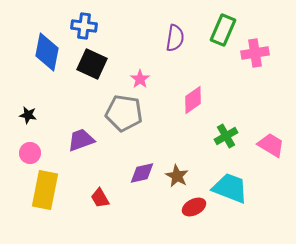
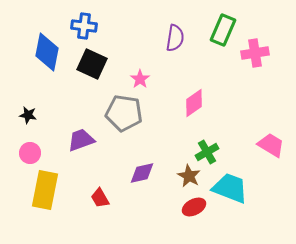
pink diamond: moved 1 px right, 3 px down
green cross: moved 19 px left, 16 px down
brown star: moved 12 px right
